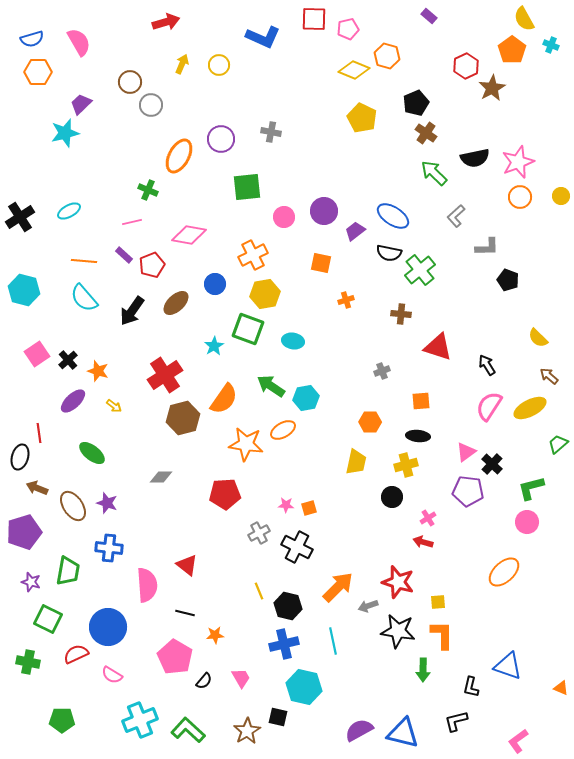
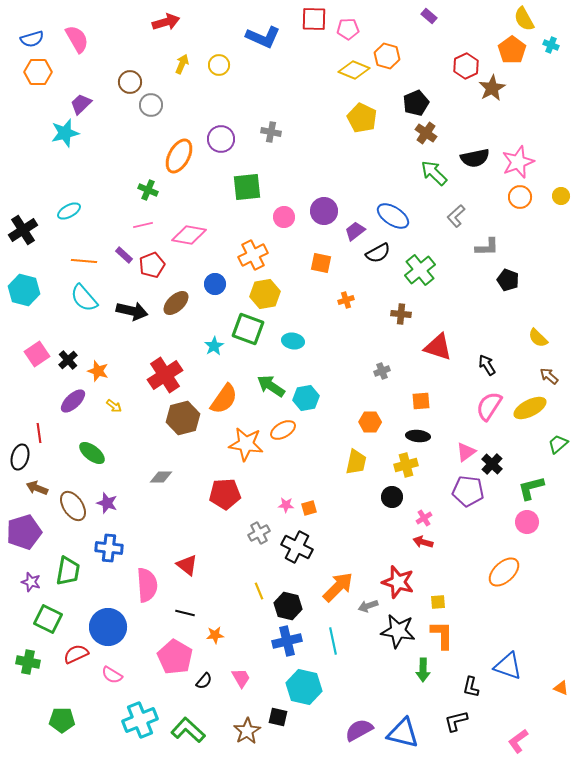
pink pentagon at (348, 29): rotated 10 degrees clockwise
pink semicircle at (79, 42): moved 2 px left, 3 px up
black cross at (20, 217): moved 3 px right, 13 px down
pink line at (132, 222): moved 11 px right, 3 px down
black semicircle at (389, 253): moved 11 px left; rotated 40 degrees counterclockwise
black arrow at (132, 311): rotated 112 degrees counterclockwise
pink cross at (428, 518): moved 4 px left
blue cross at (284, 644): moved 3 px right, 3 px up
